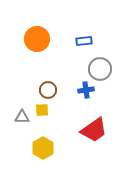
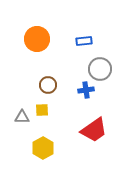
brown circle: moved 5 px up
